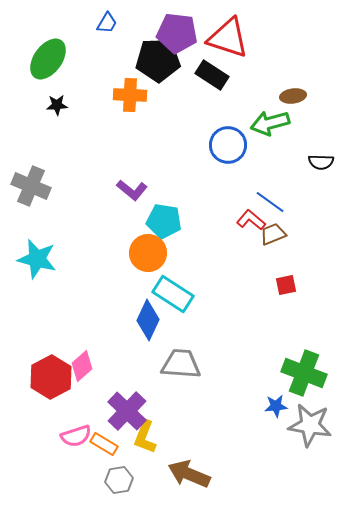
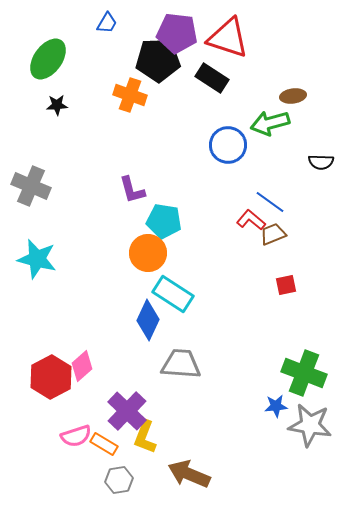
black rectangle: moved 3 px down
orange cross: rotated 16 degrees clockwise
purple L-shape: rotated 36 degrees clockwise
